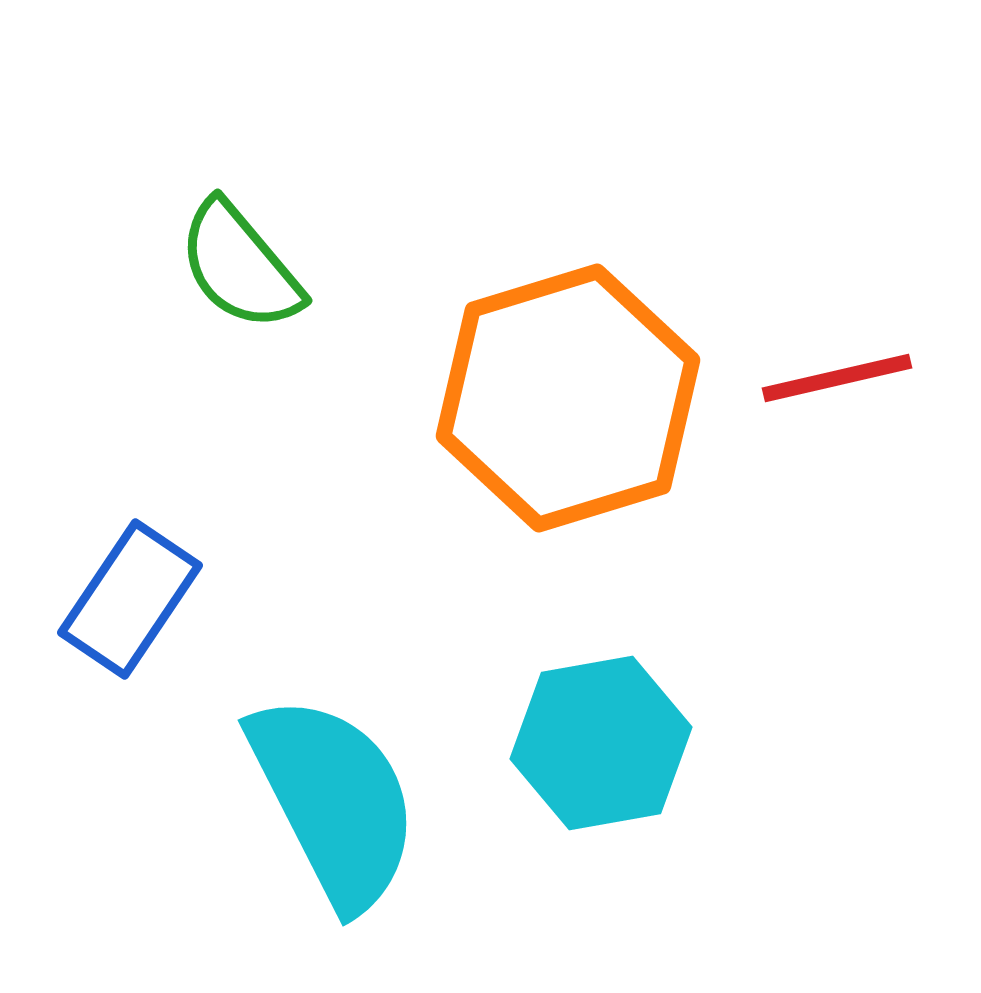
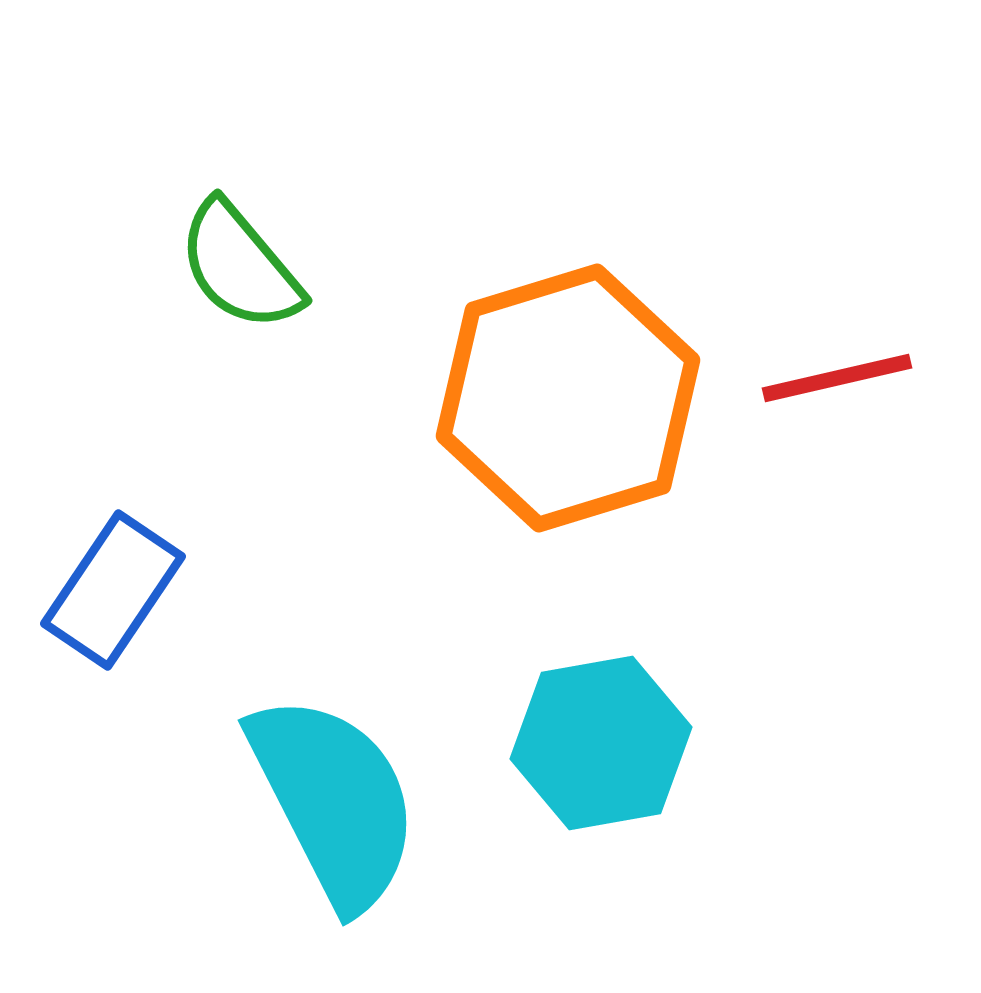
blue rectangle: moved 17 px left, 9 px up
